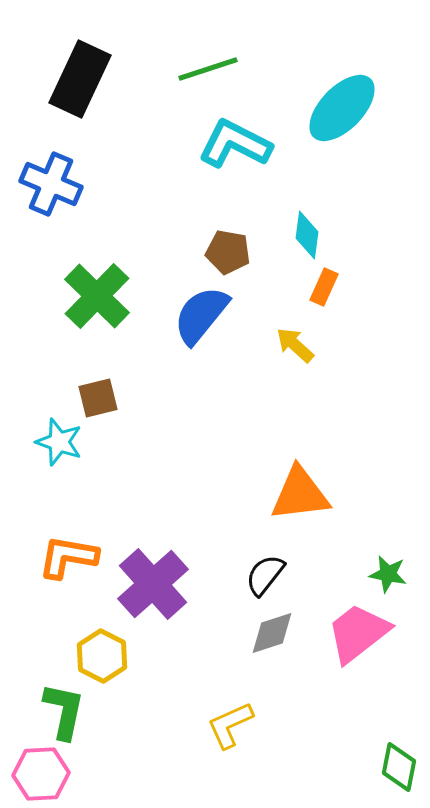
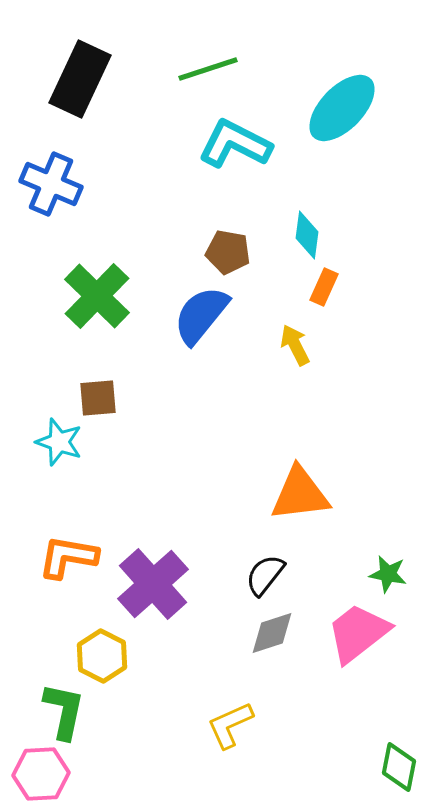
yellow arrow: rotated 21 degrees clockwise
brown square: rotated 9 degrees clockwise
